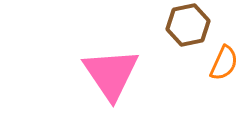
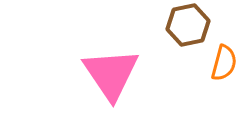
orange semicircle: rotated 9 degrees counterclockwise
